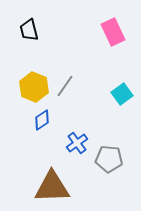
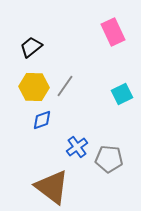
black trapezoid: moved 2 px right, 17 px down; rotated 65 degrees clockwise
yellow hexagon: rotated 20 degrees counterclockwise
cyan square: rotated 10 degrees clockwise
blue diamond: rotated 15 degrees clockwise
blue cross: moved 4 px down
brown triangle: rotated 39 degrees clockwise
